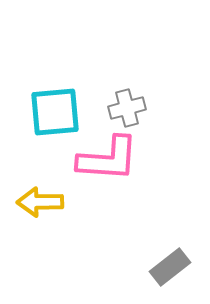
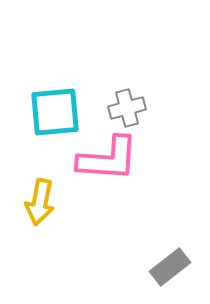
yellow arrow: rotated 78 degrees counterclockwise
